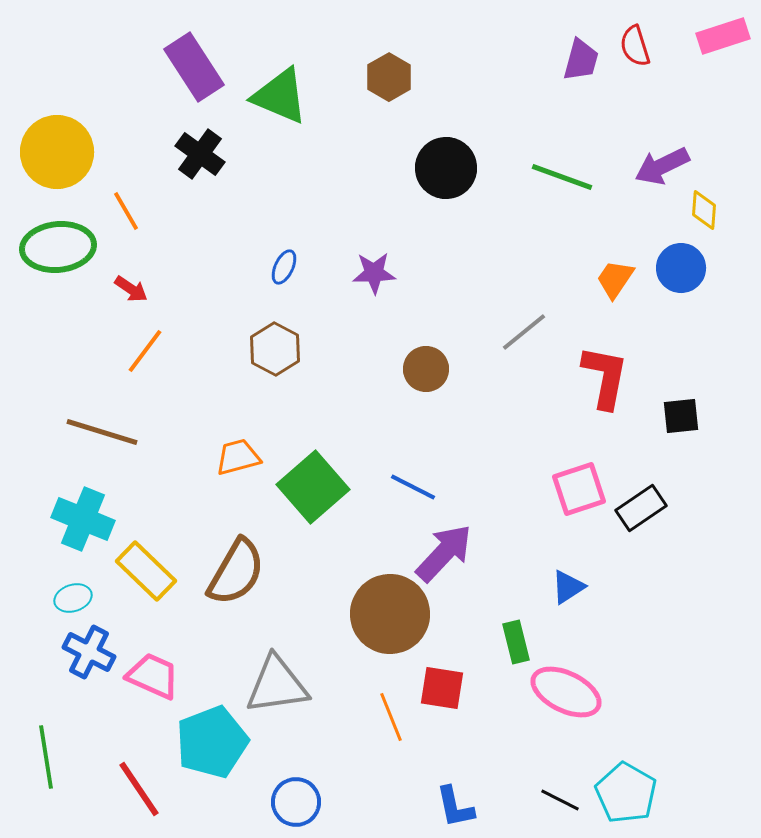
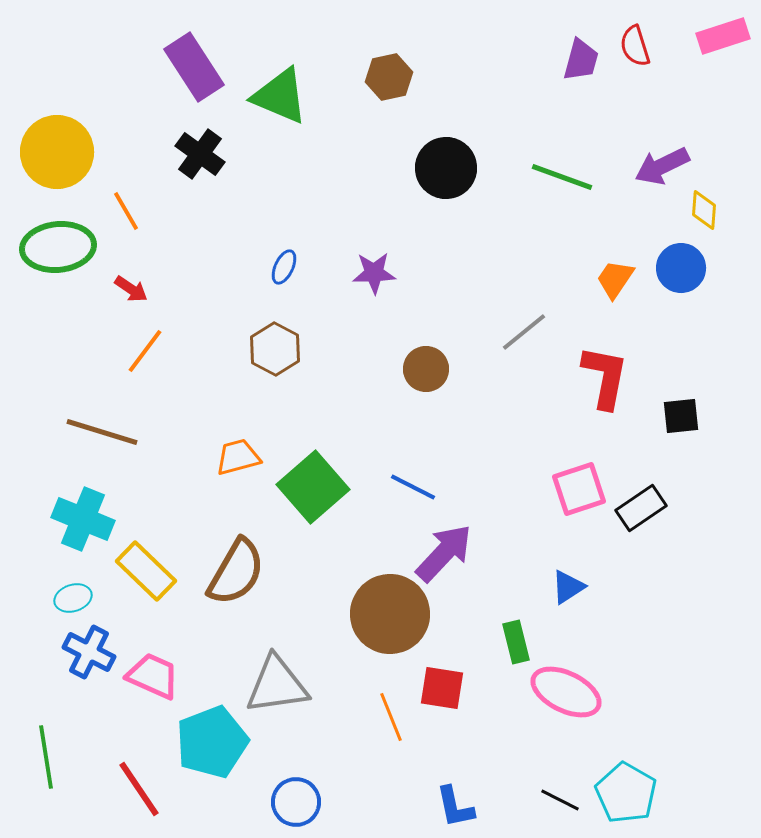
brown hexagon at (389, 77): rotated 18 degrees clockwise
